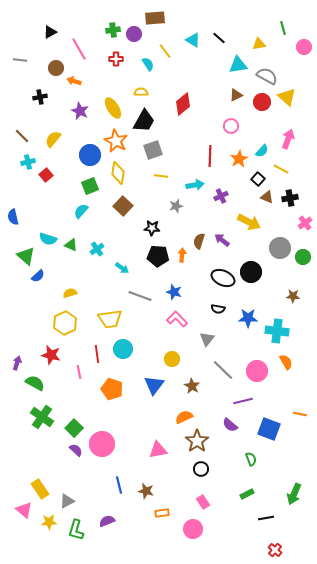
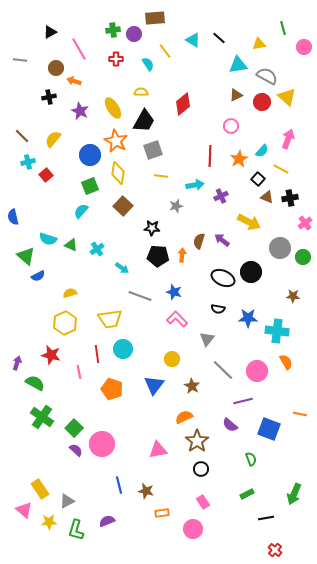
black cross at (40, 97): moved 9 px right
blue semicircle at (38, 276): rotated 16 degrees clockwise
